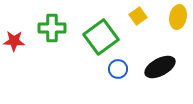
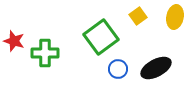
yellow ellipse: moved 3 px left
green cross: moved 7 px left, 25 px down
red star: rotated 15 degrees clockwise
black ellipse: moved 4 px left, 1 px down
